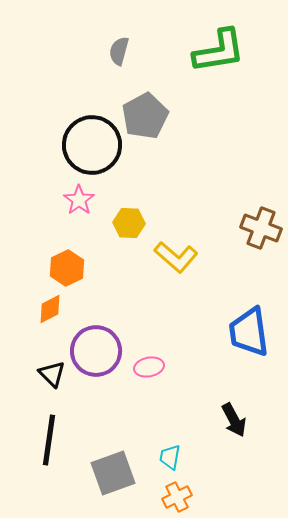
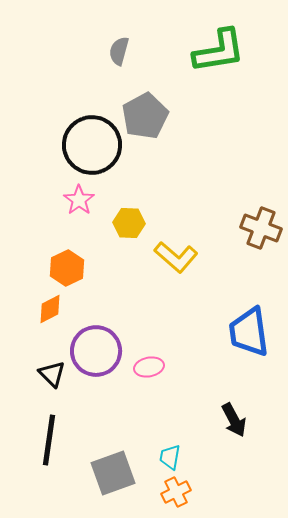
orange cross: moved 1 px left, 5 px up
